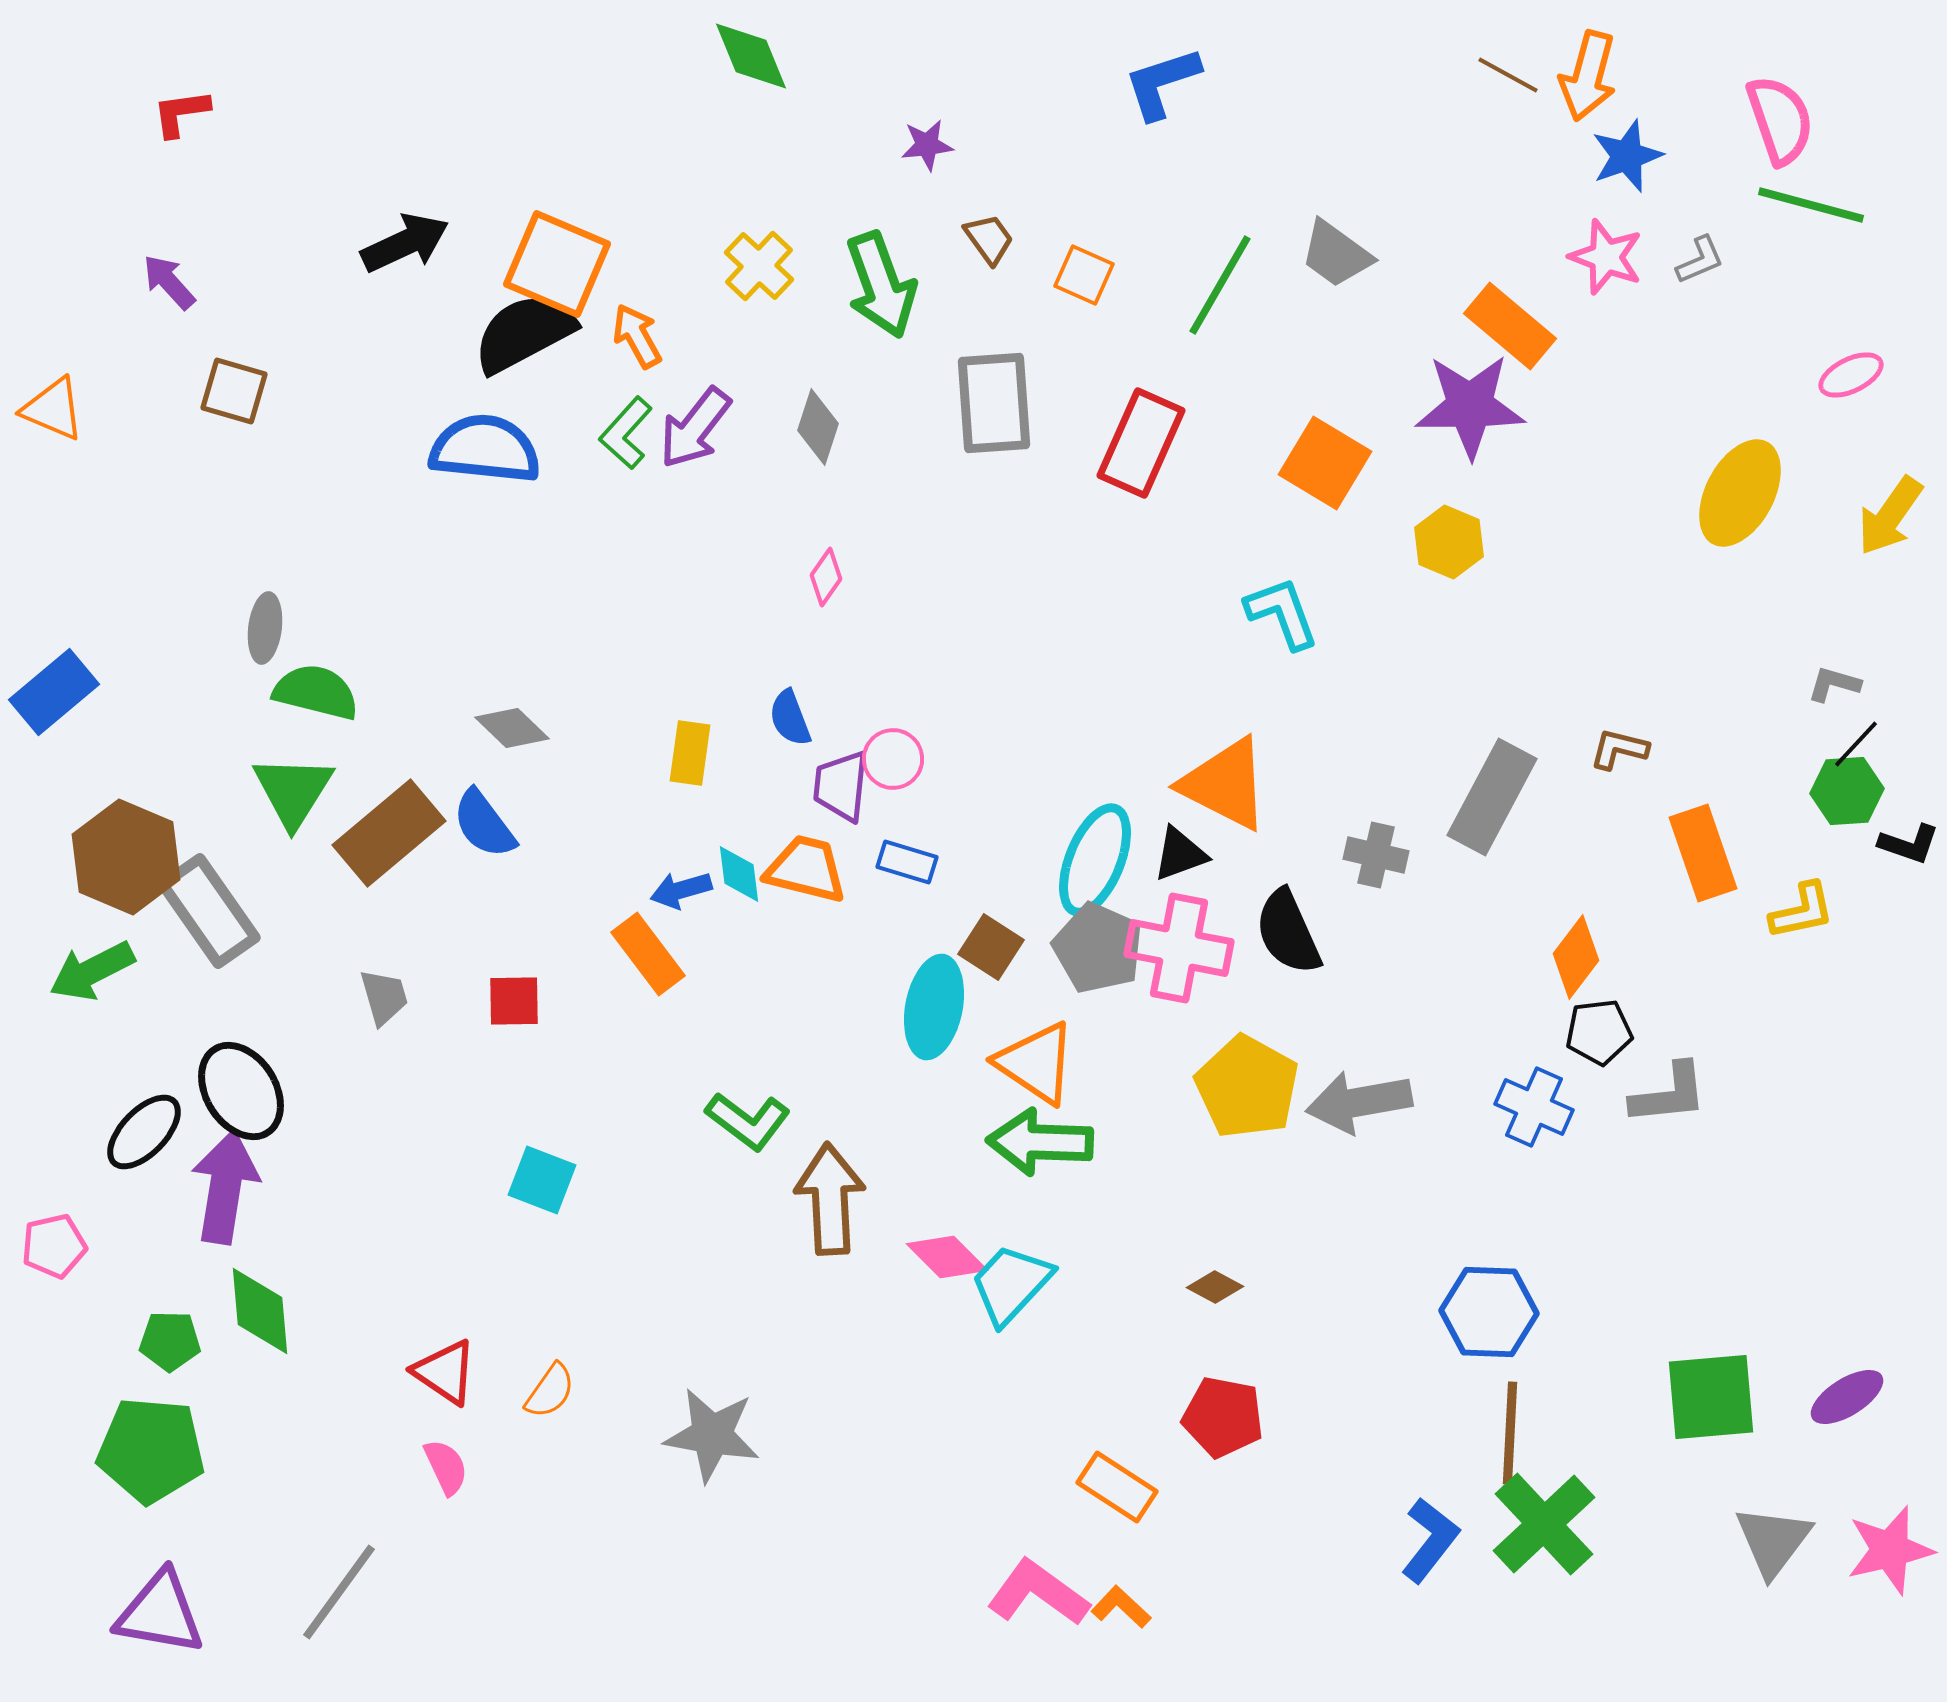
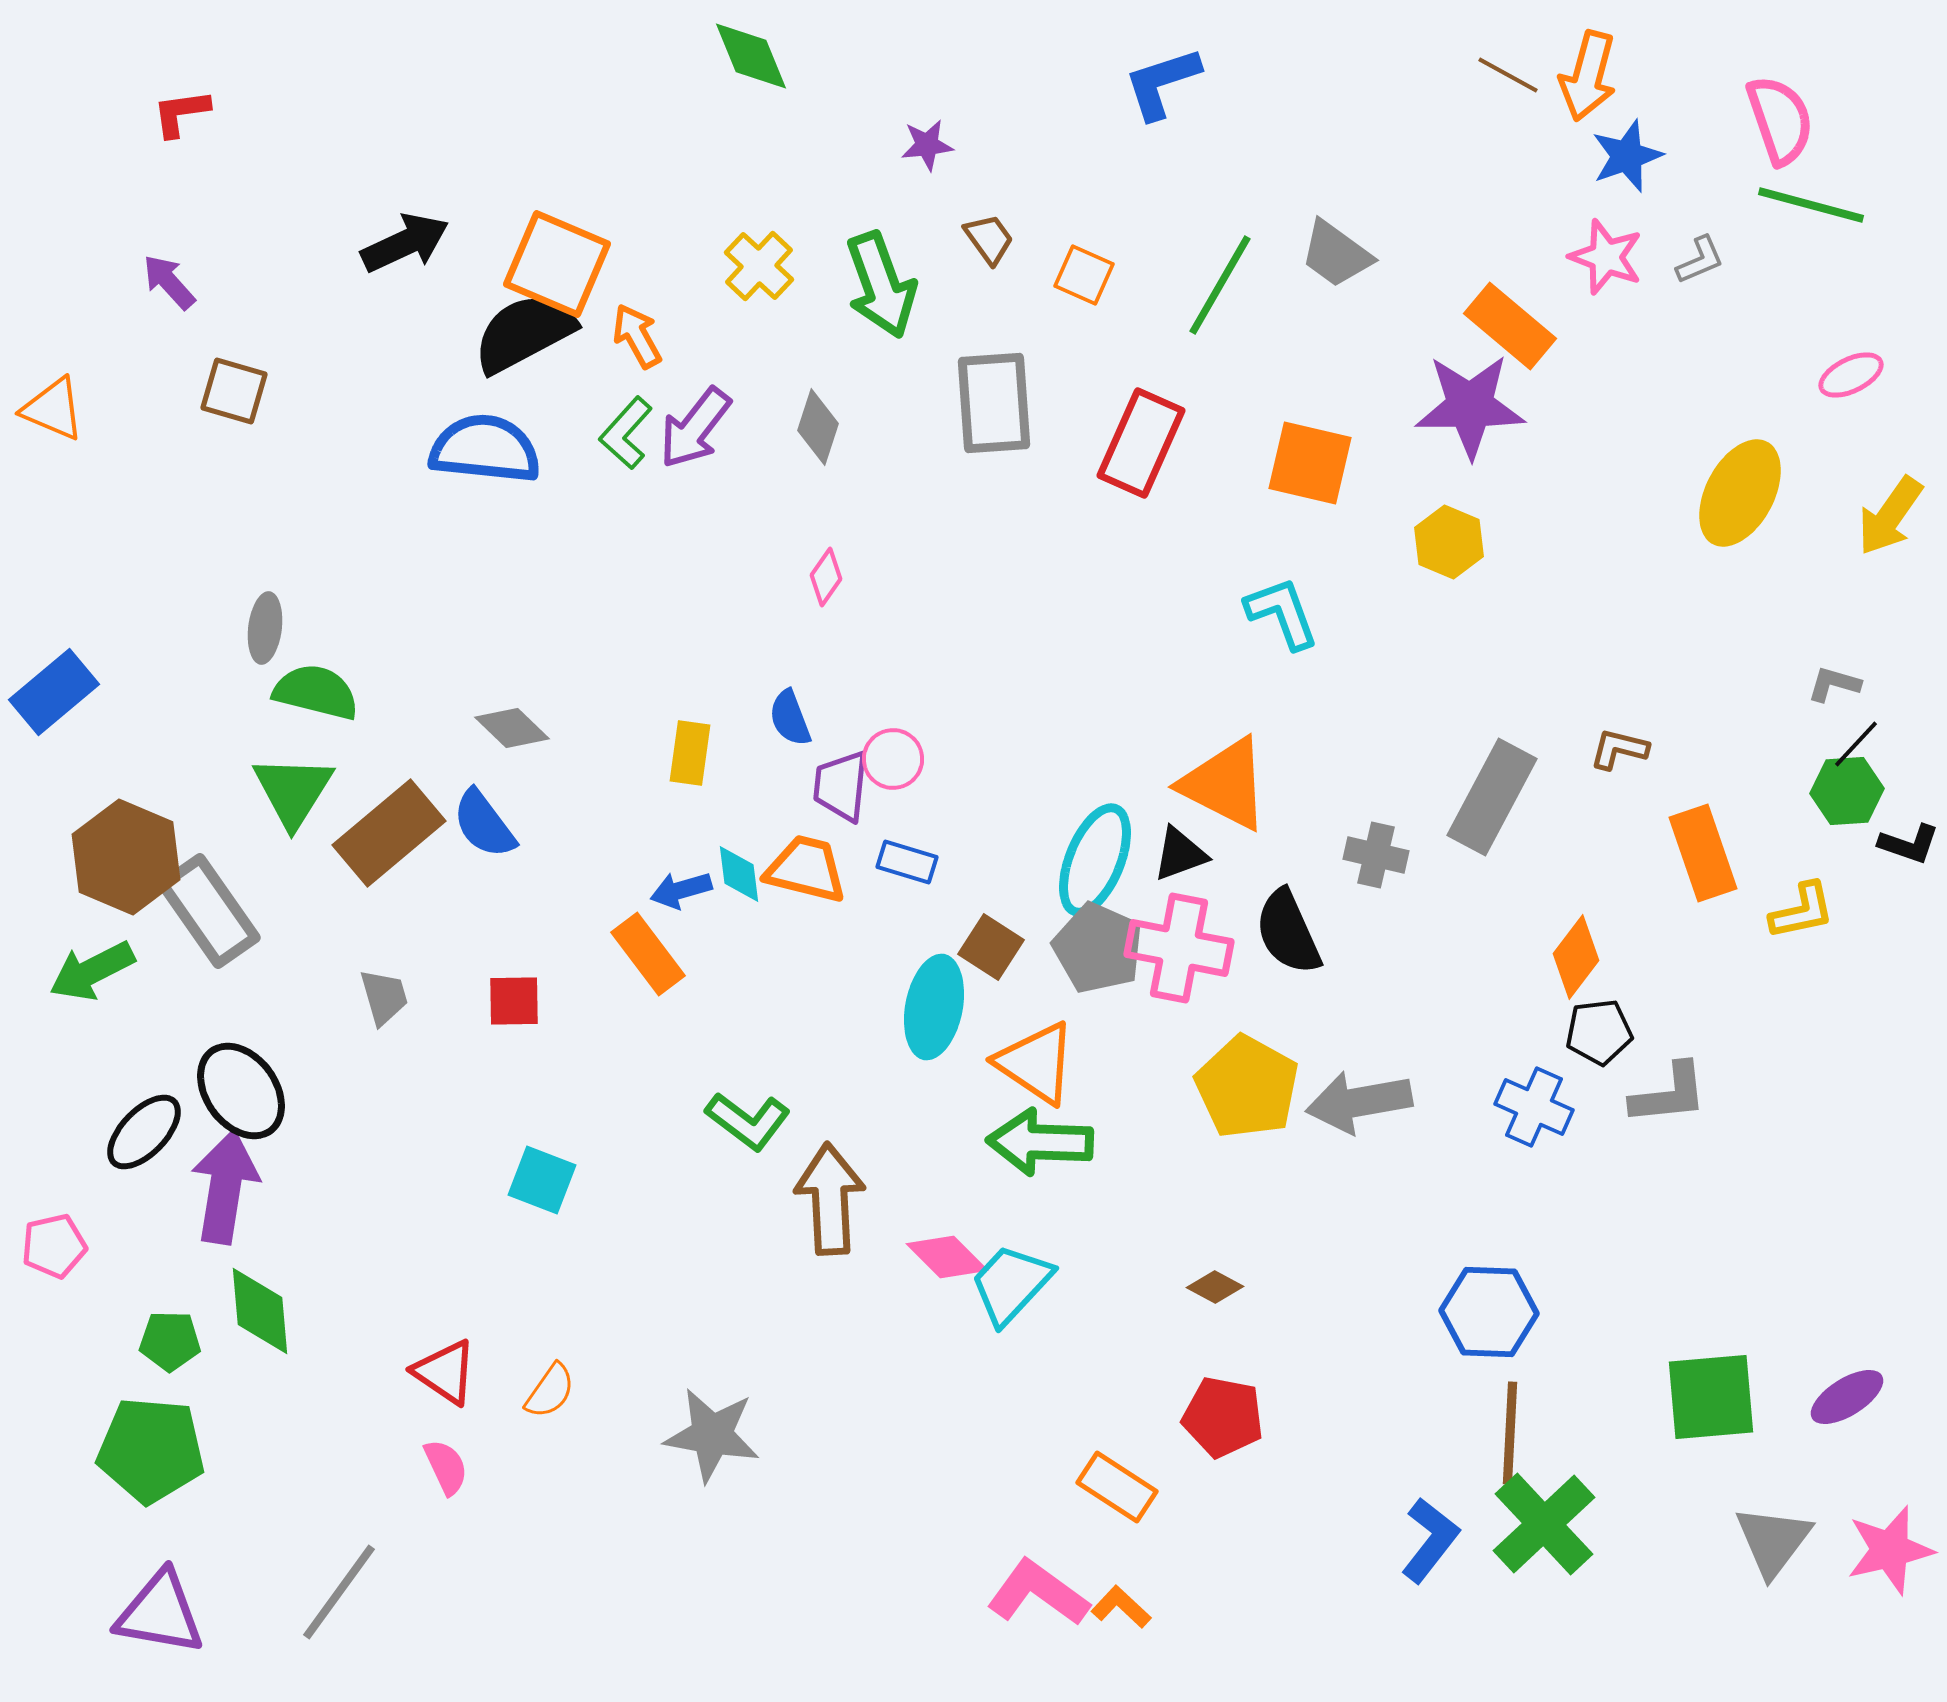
orange square at (1325, 463): moved 15 px left; rotated 18 degrees counterclockwise
black ellipse at (241, 1091): rotated 4 degrees counterclockwise
